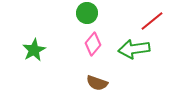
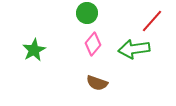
red line: rotated 10 degrees counterclockwise
